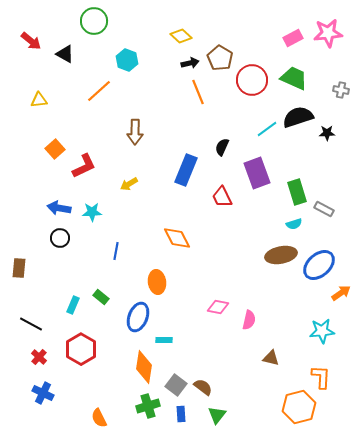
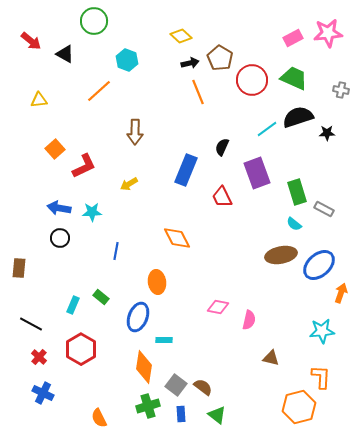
cyan semicircle at (294, 224): rotated 56 degrees clockwise
orange arrow at (341, 293): rotated 36 degrees counterclockwise
green triangle at (217, 415): rotated 30 degrees counterclockwise
